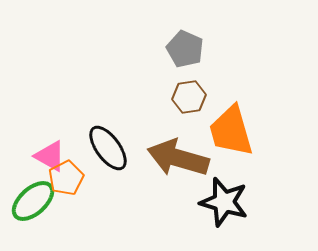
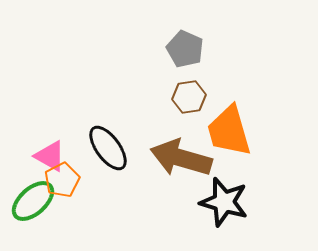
orange trapezoid: moved 2 px left
brown arrow: moved 3 px right
orange pentagon: moved 4 px left, 2 px down
